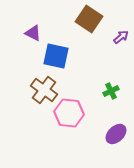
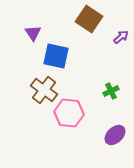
purple triangle: rotated 30 degrees clockwise
purple ellipse: moved 1 px left, 1 px down
